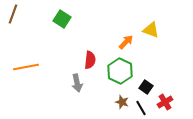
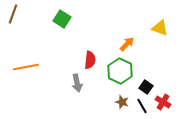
yellow triangle: moved 9 px right, 2 px up
orange arrow: moved 1 px right, 2 px down
red cross: moved 2 px left; rotated 28 degrees counterclockwise
black line: moved 1 px right, 2 px up
